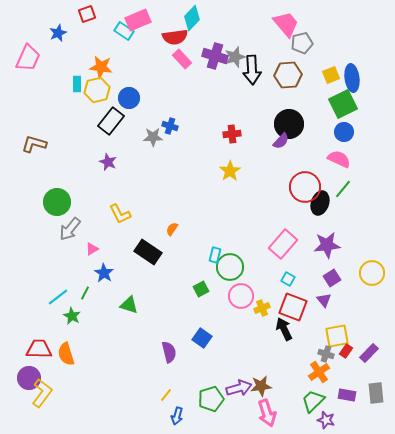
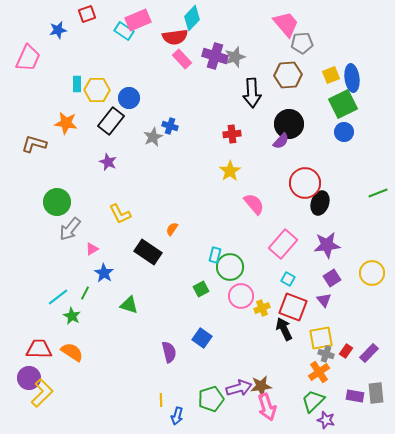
blue star at (58, 33): moved 3 px up; rotated 12 degrees clockwise
gray pentagon at (302, 43): rotated 10 degrees clockwise
orange star at (101, 67): moved 35 px left, 56 px down
black arrow at (252, 70): moved 23 px down
yellow hexagon at (97, 90): rotated 15 degrees clockwise
gray star at (153, 137): rotated 24 degrees counterclockwise
pink semicircle at (339, 159): moved 85 px left, 45 px down; rotated 25 degrees clockwise
red circle at (305, 187): moved 4 px up
green line at (343, 189): moved 35 px right, 4 px down; rotated 30 degrees clockwise
yellow square at (337, 336): moved 16 px left, 2 px down
orange semicircle at (66, 354): moved 6 px right, 2 px up; rotated 140 degrees clockwise
yellow L-shape at (42, 393): rotated 8 degrees clockwise
yellow line at (166, 395): moved 5 px left, 5 px down; rotated 40 degrees counterclockwise
purple rectangle at (347, 395): moved 8 px right, 1 px down
pink arrow at (267, 413): moved 6 px up
